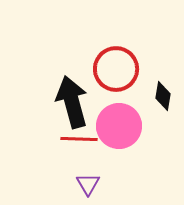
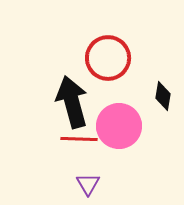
red circle: moved 8 px left, 11 px up
